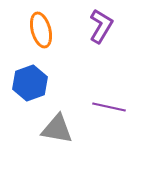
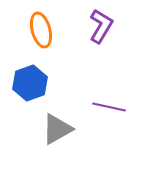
gray triangle: rotated 40 degrees counterclockwise
